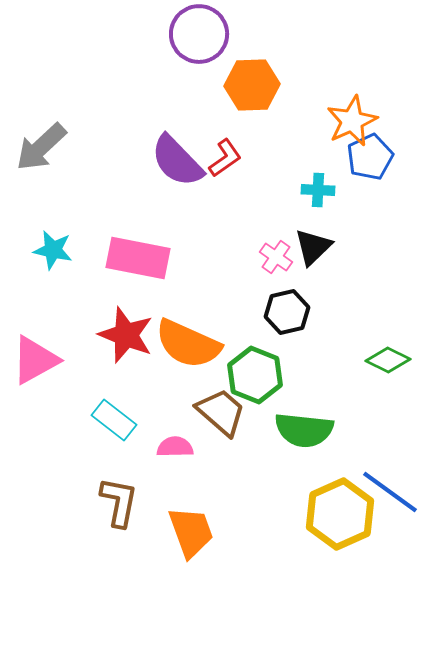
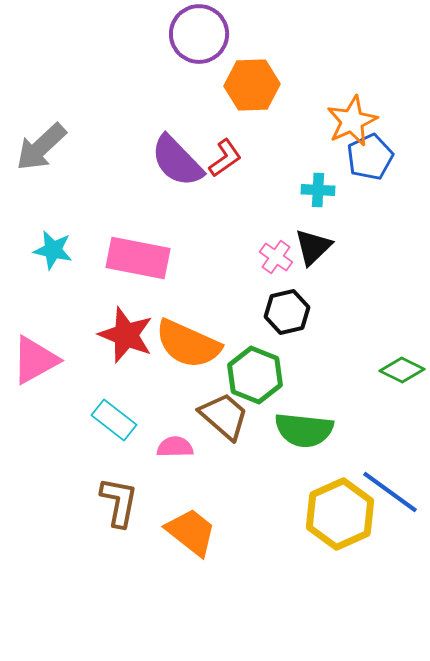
green diamond: moved 14 px right, 10 px down
brown trapezoid: moved 3 px right, 4 px down
orange trapezoid: rotated 32 degrees counterclockwise
